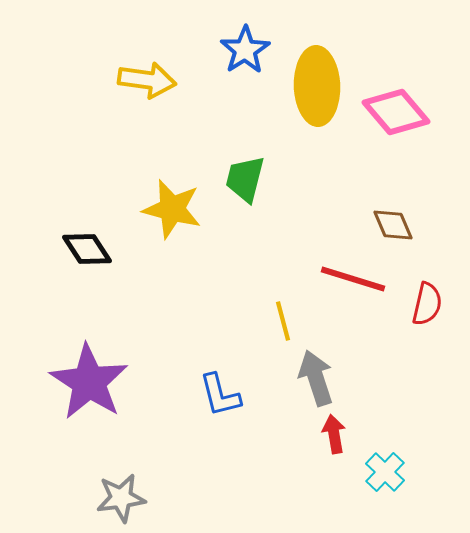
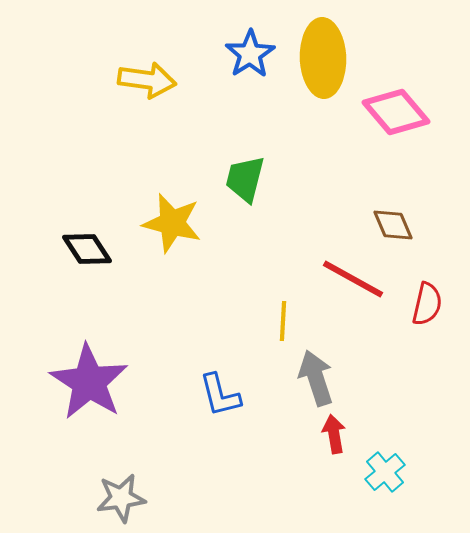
blue star: moved 5 px right, 4 px down
yellow ellipse: moved 6 px right, 28 px up
yellow star: moved 14 px down
red line: rotated 12 degrees clockwise
yellow line: rotated 18 degrees clockwise
cyan cross: rotated 6 degrees clockwise
